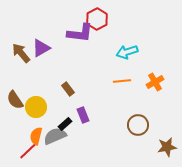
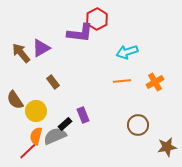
brown rectangle: moved 15 px left, 7 px up
yellow circle: moved 4 px down
